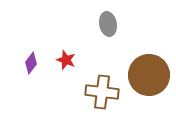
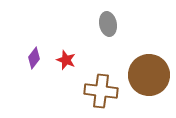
purple diamond: moved 3 px right, 5 px up
brown cross: moved 1 px left, 1 px up
